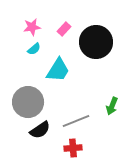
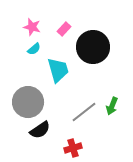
pink star: rotated 24 degrees clockwise
black circle: moved 3 px left, 5 px down
cyan trapezoid: rotated 48 degrees counterclockwise
gray line: moved 8 px right, 9 px up; rotated 16 degrees counterclockwise
red cross: rotated 12 degrees counterclockwise
